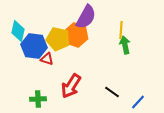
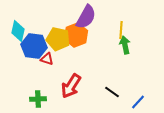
orange hexagon: rotated 20 degrees clockwise
